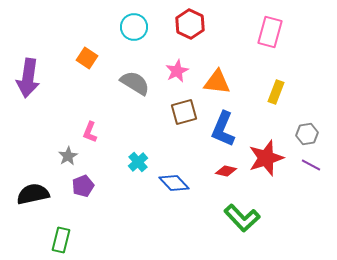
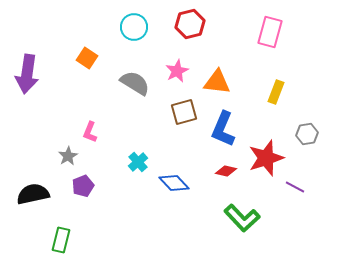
red hexagon: rotated 20 degrees clockwise
purple arrow: moved 1 px left, 4 px up
purple line: moved 16 px left, 22 px down
